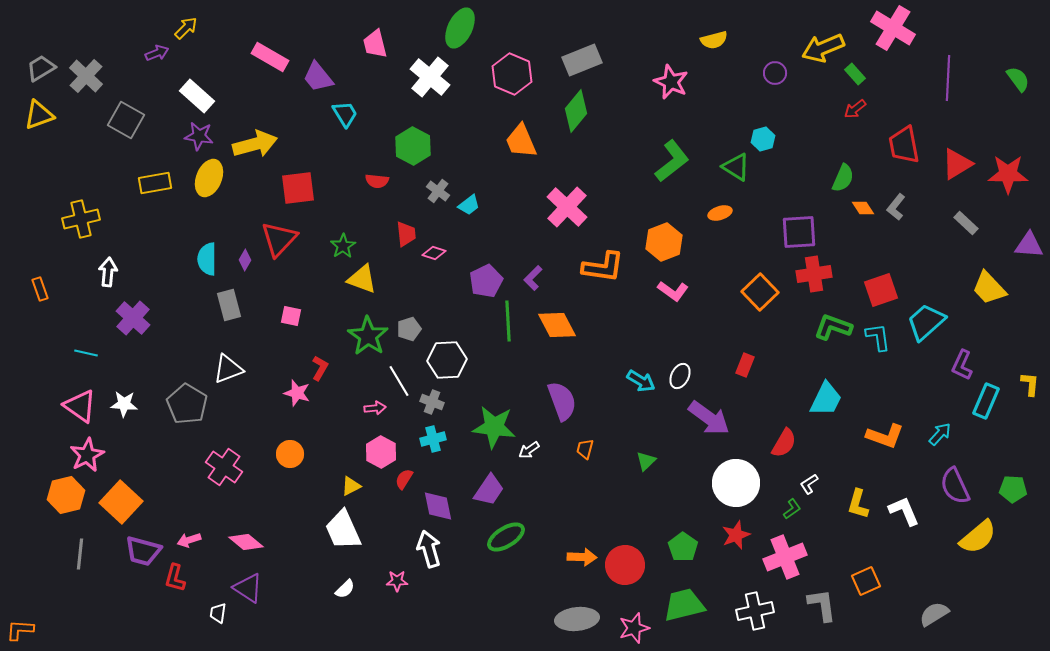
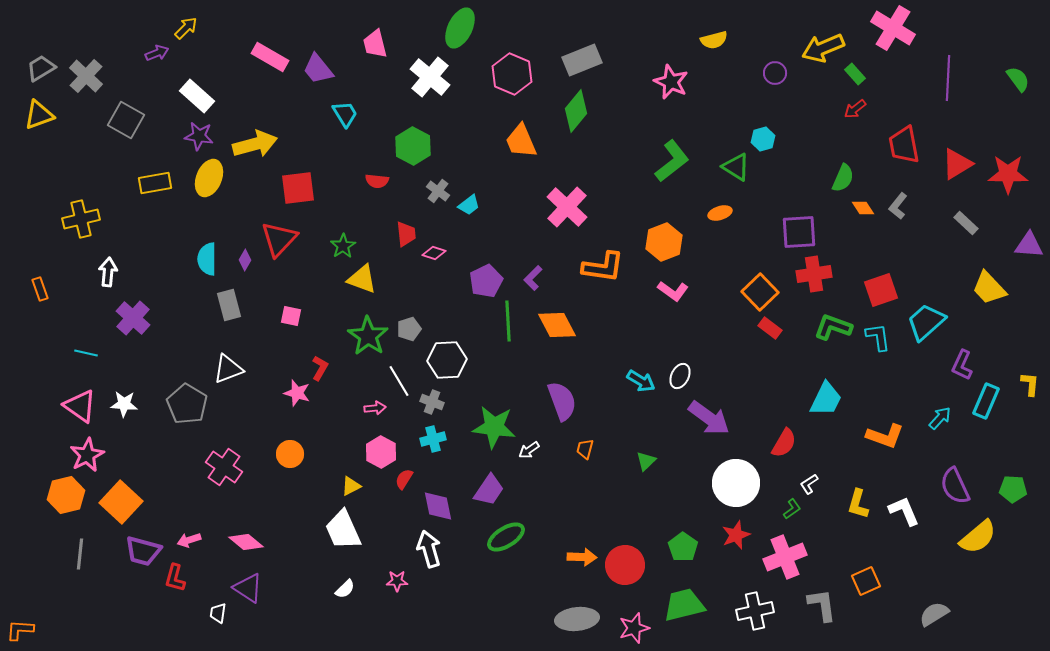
purple trapezoid at (318, 77): moved 8 px up
gray L-shape at (896, 207): moved 2 px right, 1 px up
red rectangle at (745, 365): moved 25 px right, 37 px up; rotated 75 degrees counterclockwise
cyan arrow at (940, 434): moved 16 px up
